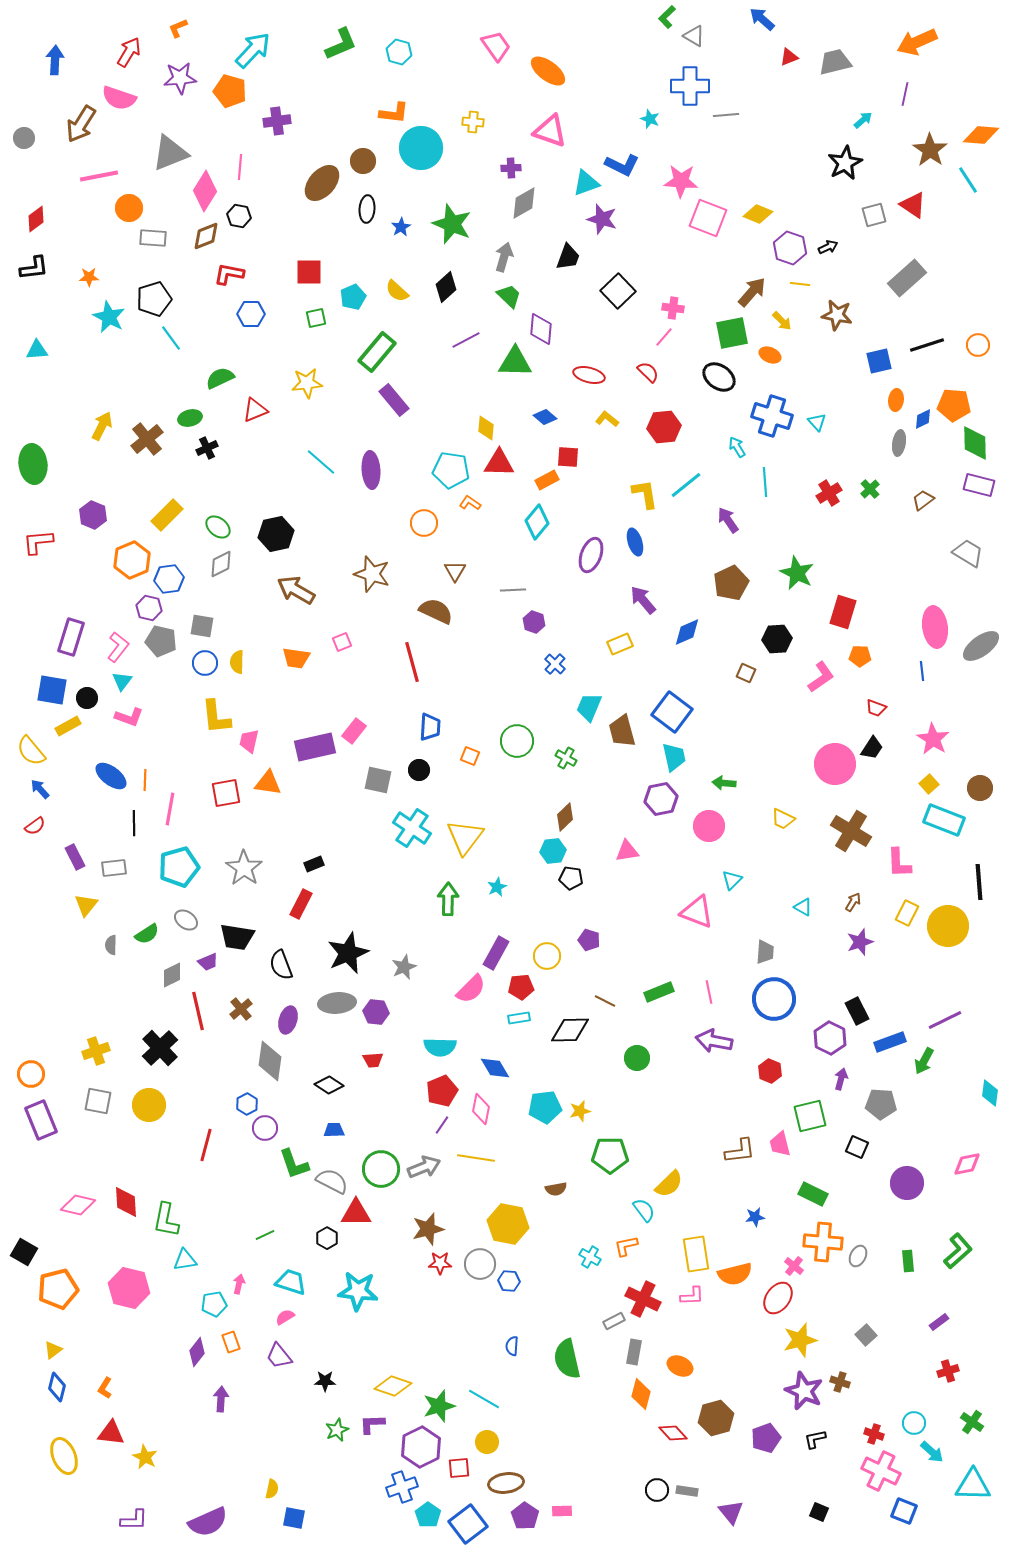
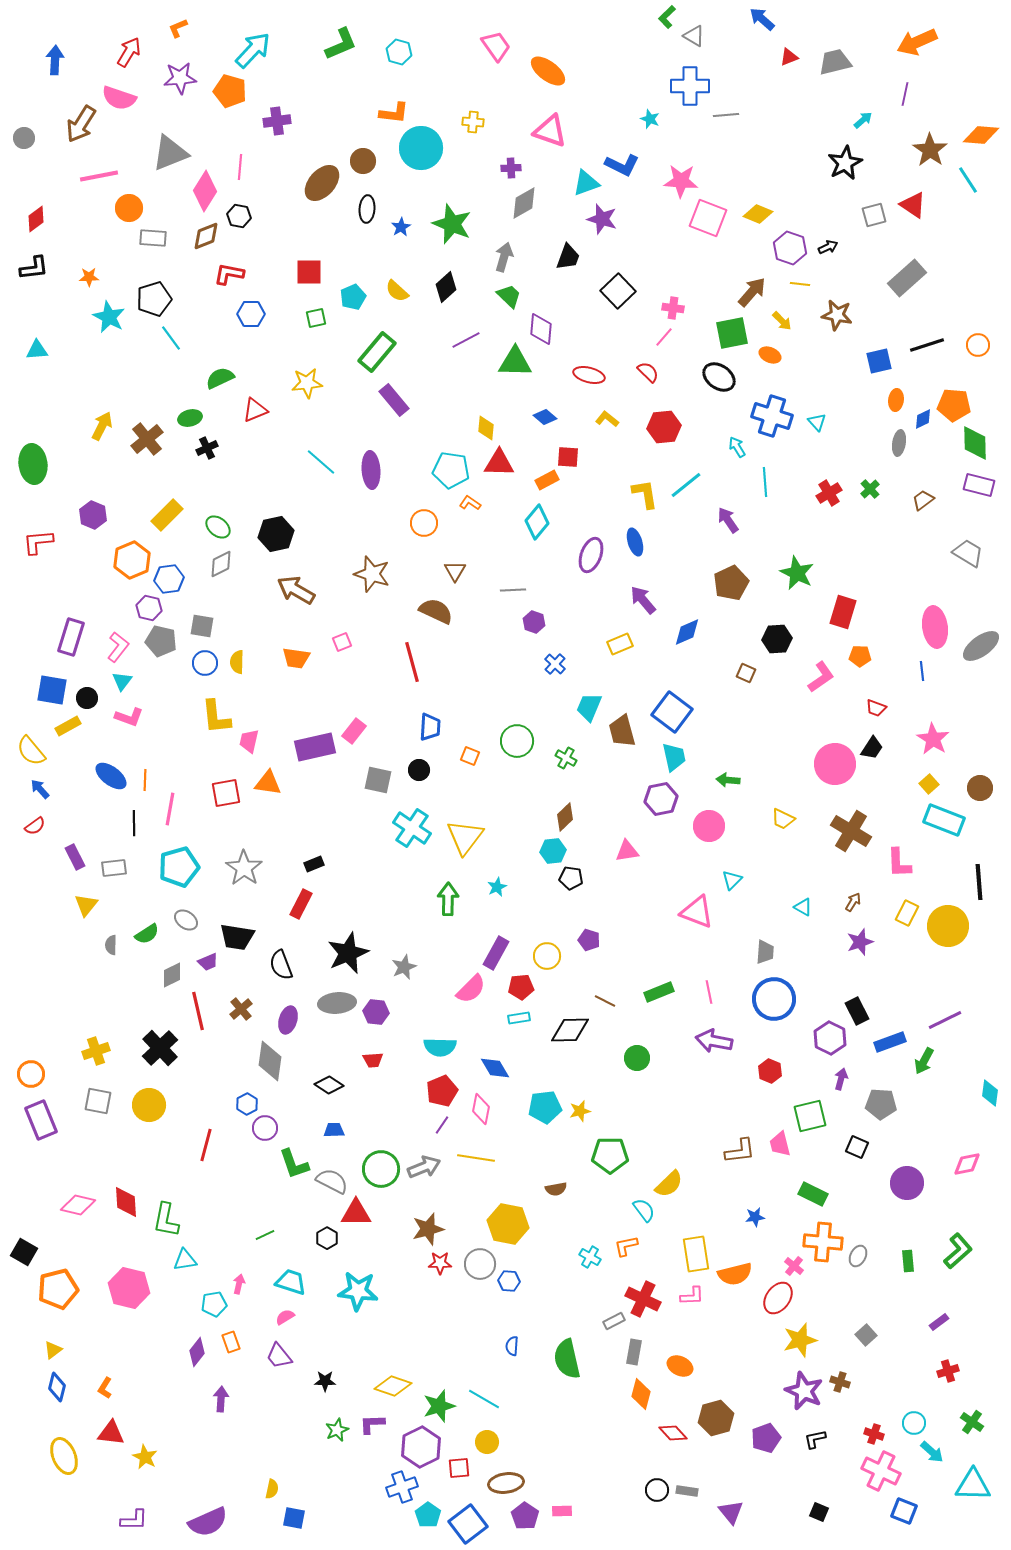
green arrow at (724, 783): moved 4 px right, 3 px up
